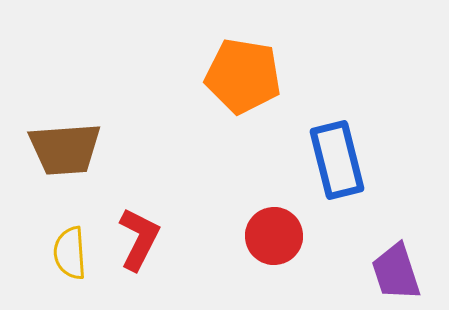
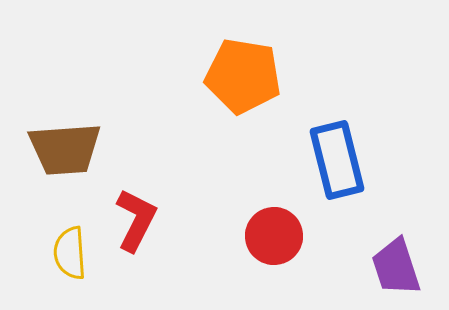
red L-shape: moved 3 px left, 19 px up
purple trapezoid: moved 5 px up
